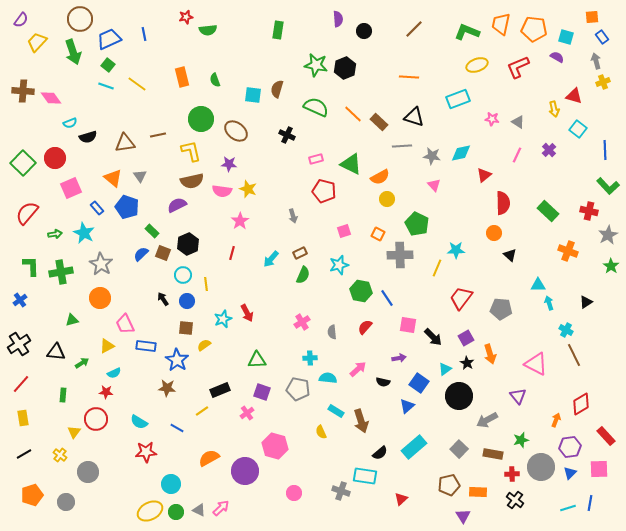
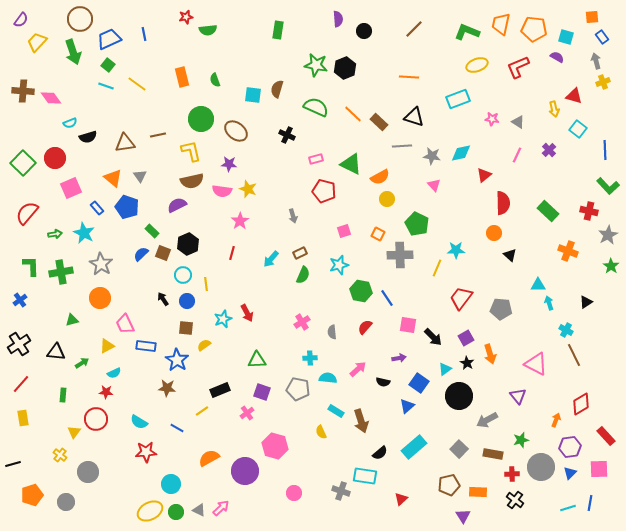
black line at (24, 454): moved 11 px left, 10 px down; rotated 14 degrees clockwise
